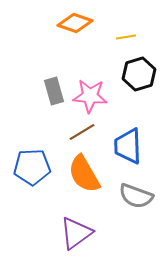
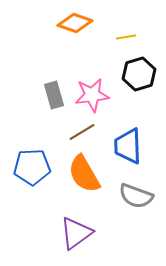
gray rectangle: moved 4 px down
pink star: moved 2 px right, 1 px up; rotated 12 degrees counterclockwise
